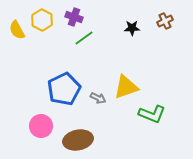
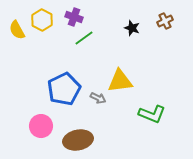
black star: rotated 21 degrees clockwise
yellow triangle: moved 6 px left, 6 px up; rotated 12 degrees clockwise
